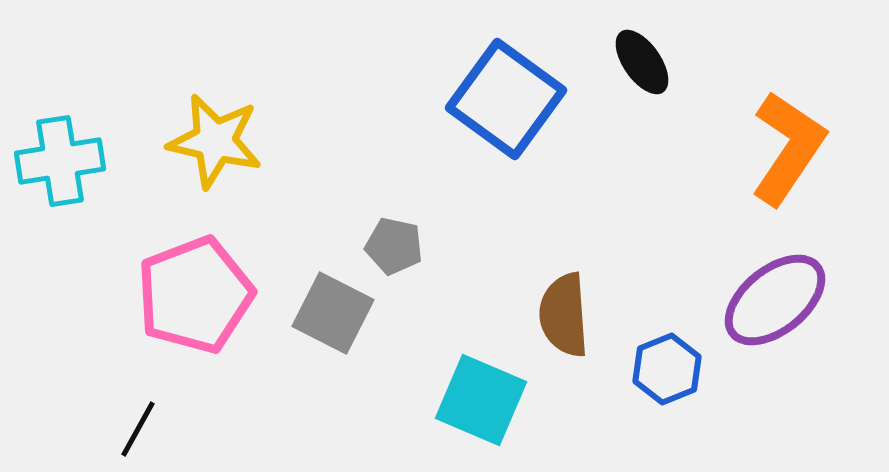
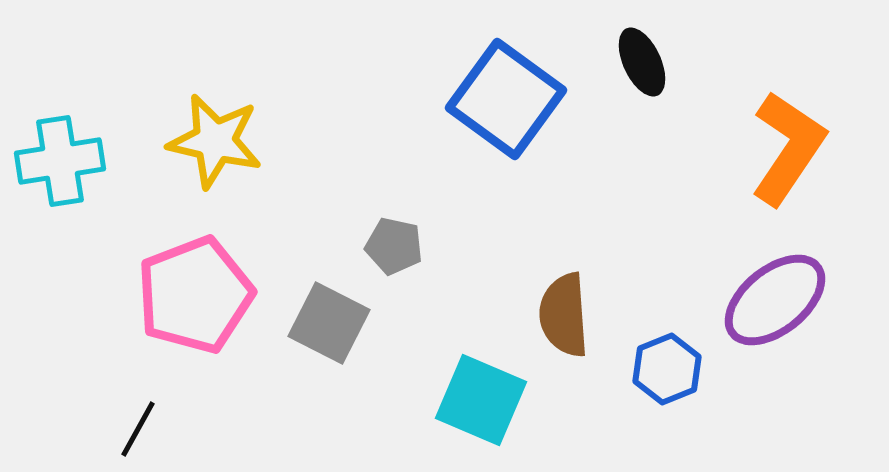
black ellipse: rotated 10 degrees clockwise
gray square: moved 4 px left, 10 px down
